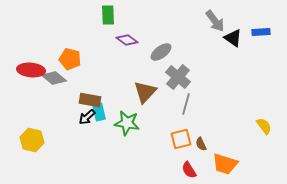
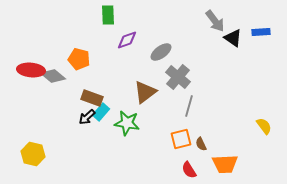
purple diamond: rotated 55 degrees counterclockwise
orange pentagon: moved 9 px right
gray diamond: moved 1 px left, 2 px up
brown triangle: rotated 10 degrees clockwise
brown rectangle: moved 2 px right, 2 px up; rotated 10 degrees clockwise
gray line: moved 3 px right, 2 px down
cyan rectangle: moved 2 px right; rotated 54 degrees clockwise
yellow hexagon: moved 1 px right, 14 px down
orange trapezoid: rotated 20 degrees counterclockwise
